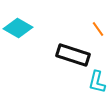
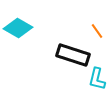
orange line: moved 1 px left, 2 px down
cyan L-shape: moved 3 px up
